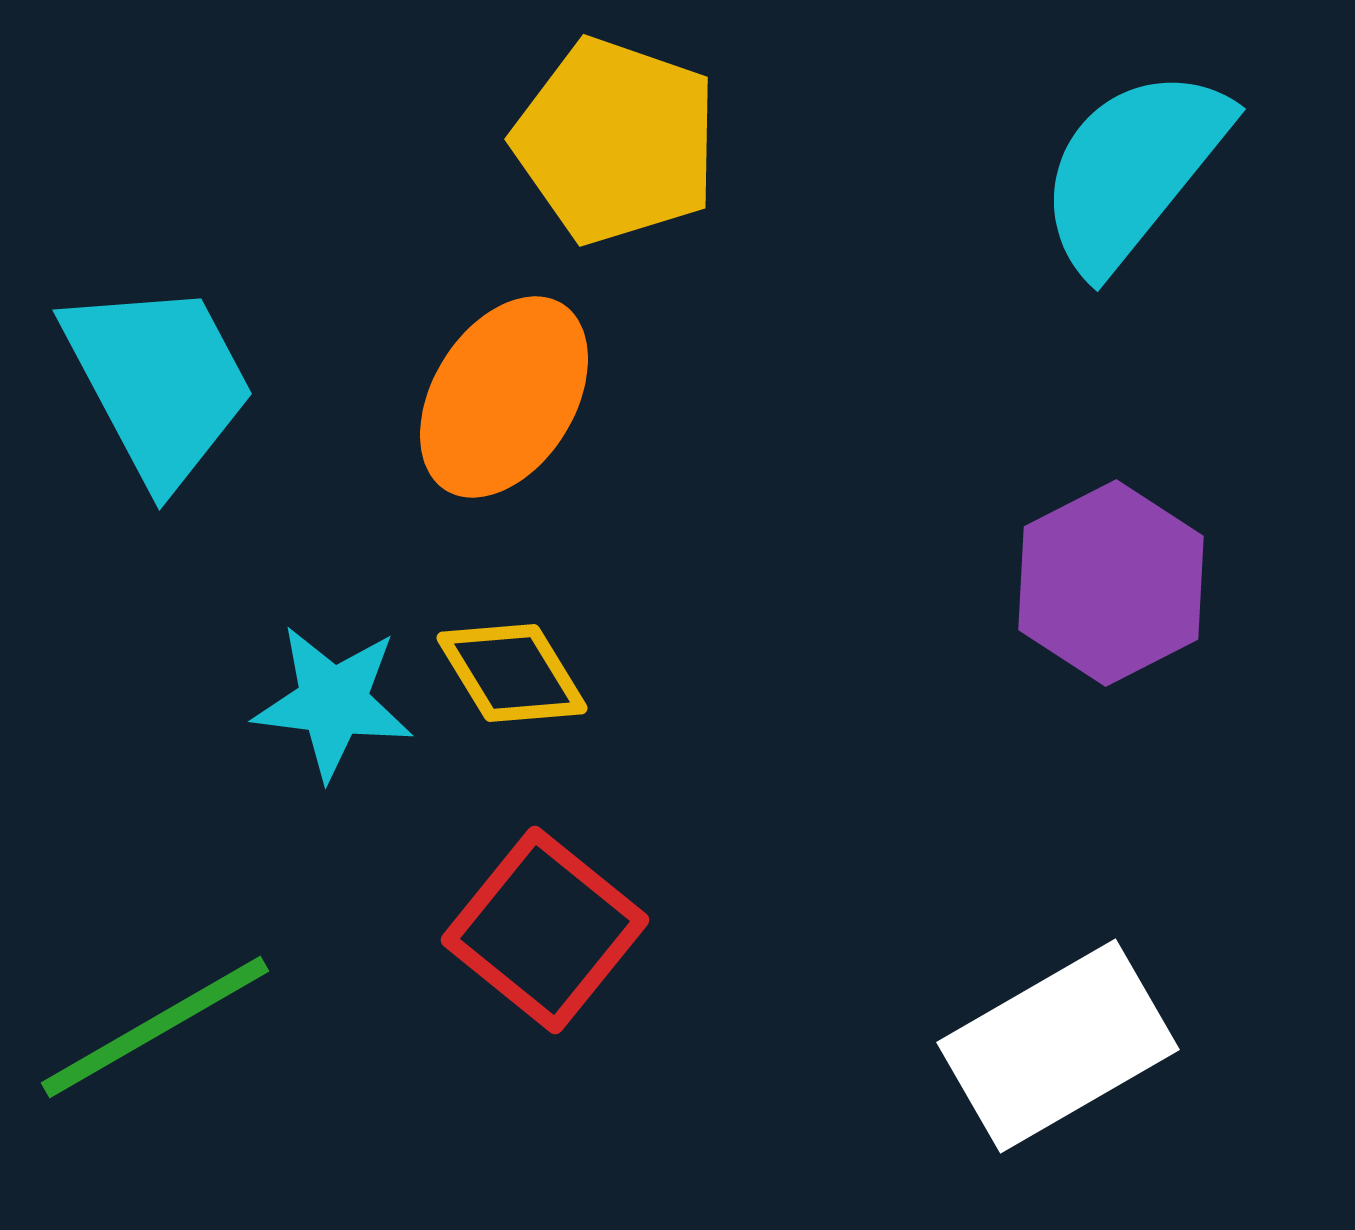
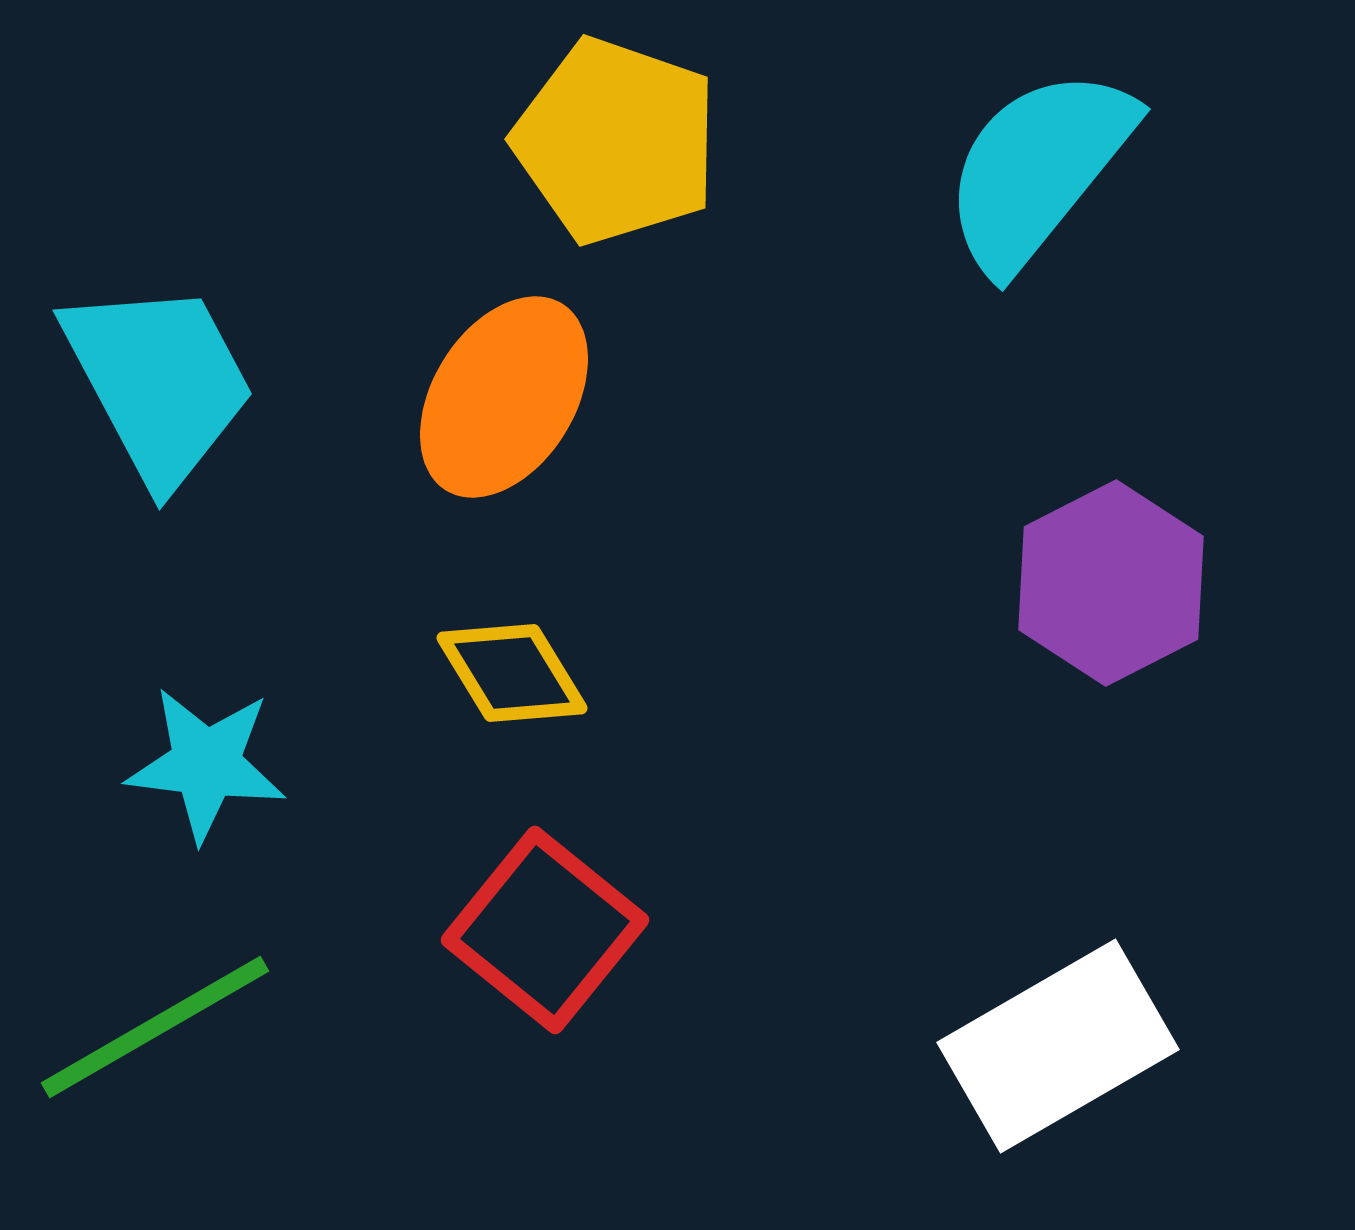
cyan semicircle: moved 95 px left
cyan star: moved 127 px left, 62 px down
